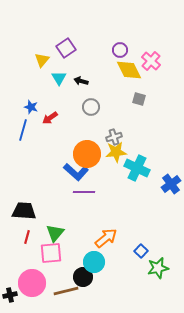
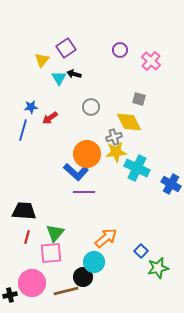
yellow diamond: moved 52 px down
black arrow: moved 7 px left, 7 px up
blue star: rotated 24 degrees counterclockwise
blue cross: rotated 24 degrees counterclockwise
